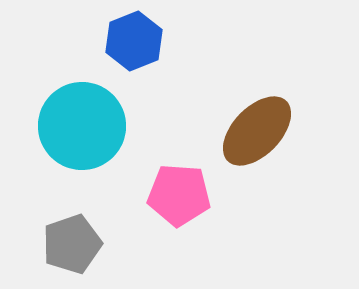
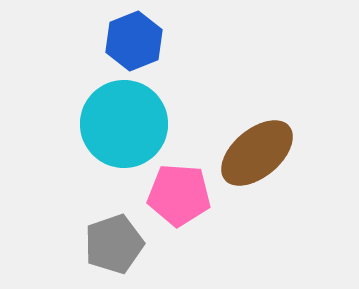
cyan circle: moved 42 px right, 2 px up
brown ellipse: moved 22 px down; rotated 6 degrees clockwise
gray pentagon: moved 42 px right
